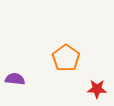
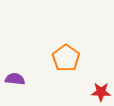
red star: moved 4 px right, 3 px down
